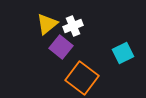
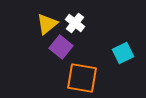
white cross: moved 2 px right, 3 px up; rotated 30 degrees counterclockwise
orange square: rotated 28 degrees counterclockwise
